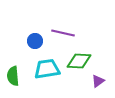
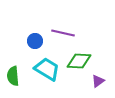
cyan trapezoid: rotated 40 degrees clockwise
